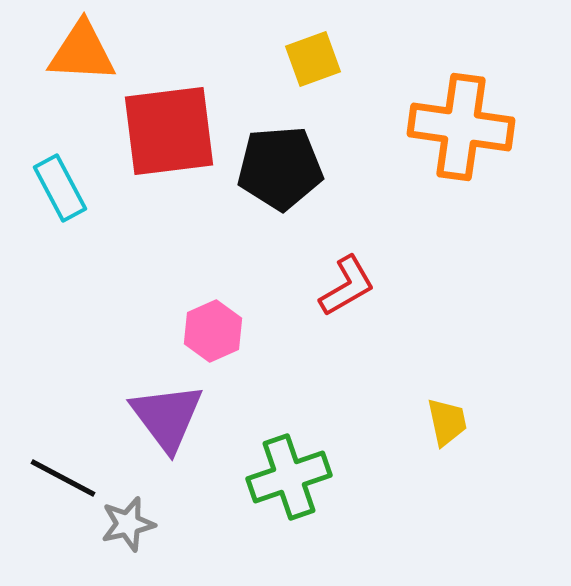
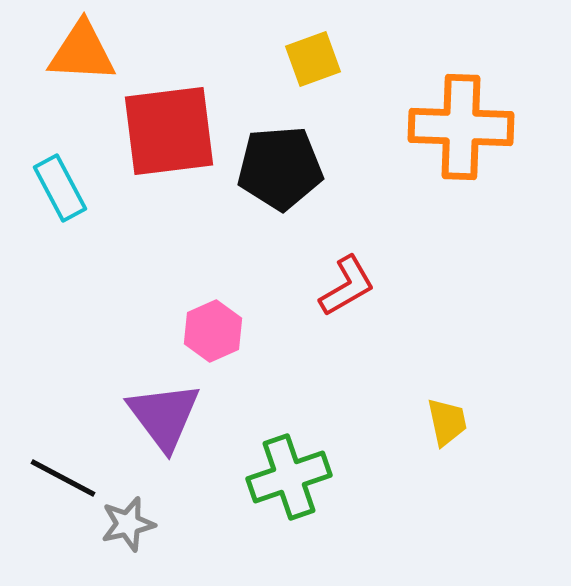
orange cross: rotated 6 degrees counterclockwise
purple triangle: moved 3 px left, 1 px up
